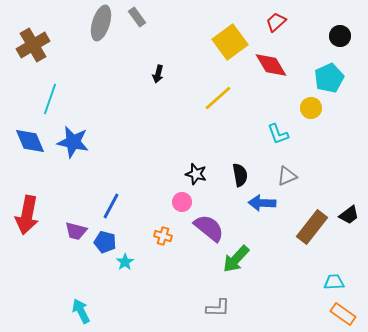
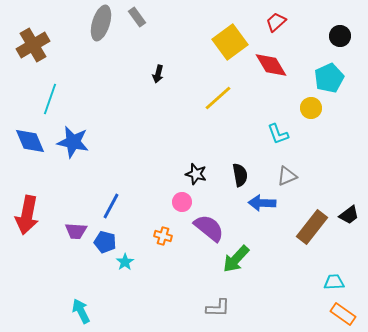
purple trapezoid: rotated 10 degrees counterclockwise
